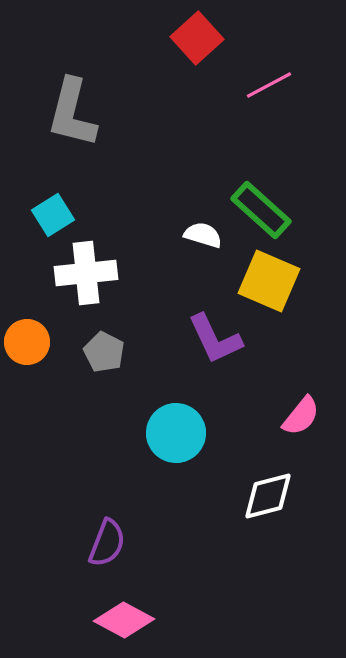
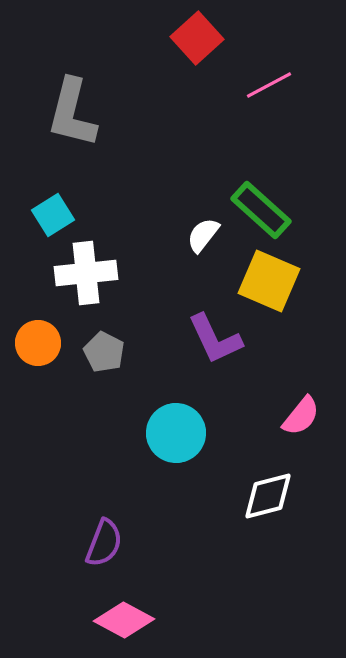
white semicircle: rotated 69 degrees counterclockwise
orange circle: moved 11 px right, 1 px down
purple semicircle: moved 3 px left
